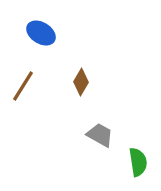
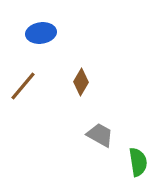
blue ellipse: rotated 40 degrees counterclockwise
brown line: rotated 8 degrees clockwise
